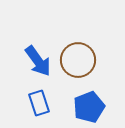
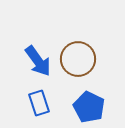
brown circle: moved 1 px up
blue pentagon: rotated 24 degrees counterclockwise
